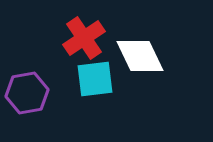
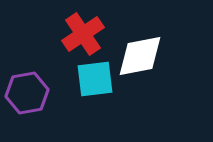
red cross: moved 1 px left, 4 px up
white diamond: rotated 75 degrees counterclockwise
